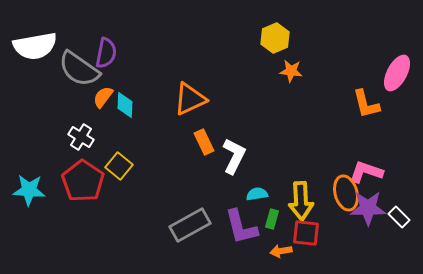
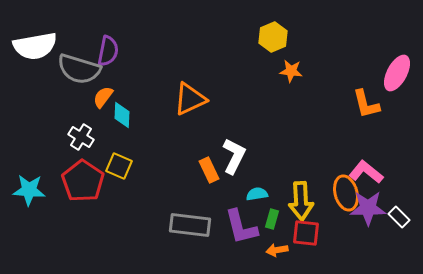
yellow hexagon: moved 2 px left, 1 px up
purple semicircle: moved 2 px right, 2 px up
gray semicircle: rotated 18 degrees counterclockwise
cyan diamond: moved 3 px left, 10 px down
orange rectangle: moved 5 px right, 28 px down
yellow square: rotated 16 degrees counterclockwise
pink L-shape: rotated 20 degrees clockwise
gray rectangle: rotated 36 degrees clockwise
orange arrow: moved 4 px left, 1 px up
